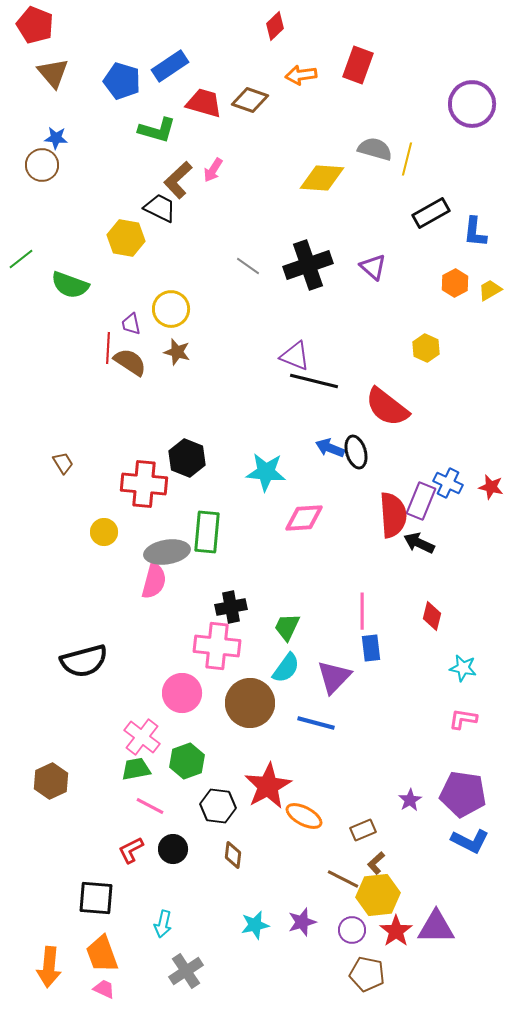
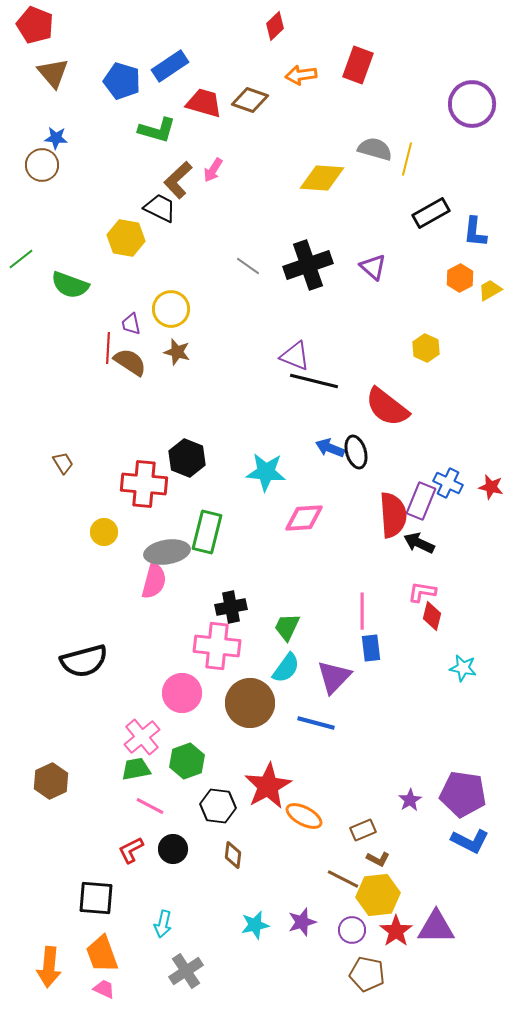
orange hexagon at (455, 283): moved 5 px right, 5 px up
green rectangle at (207, 532): rotated 9 degrees clockwise
pink L-shape at (463, 719): moved 41 px left, 127 px up
pink cross at (142, 737): rotated 12 degrees clockwise
brown L-shape at (376, 863): moved 2 px right, 4 px up; rotated 110 degrees counterclockwise
